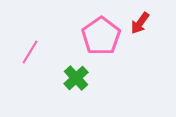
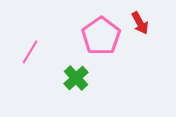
red arrow: rotated 65 degrees counterclockwise
